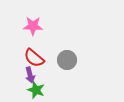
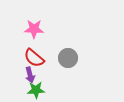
pink star: moved 1 px right, 3 px down
gray circle: moved 1 px right, 2 px up
green star: rotated 24 degrees counterclockwise
